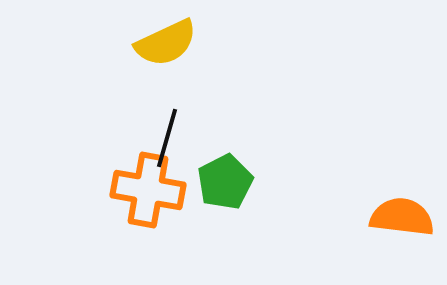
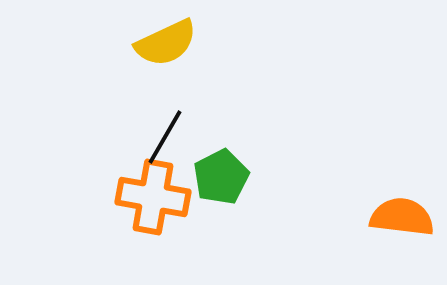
black line: moved 2 px left, 1 px up; rotated 14 degrees clockwise
green pentagon: moved 4 px left, 5 px up
orange cross: moved 5 px right, 7 px down
